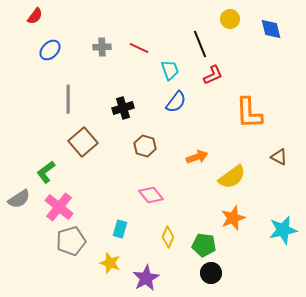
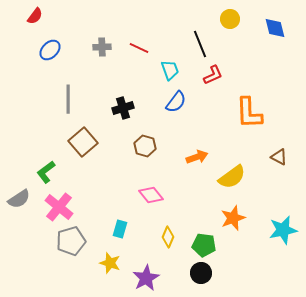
blue diamond: moved 4 px right, 1 px up
black circle: moved 10 px left
